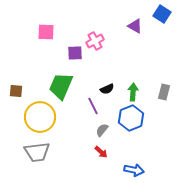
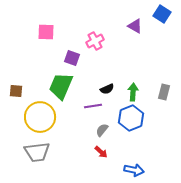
purple square: moved 3 px left, 5 px down; rotated 21 degrees clockwise
purple line: rotated 72 degrees counterclockwise
